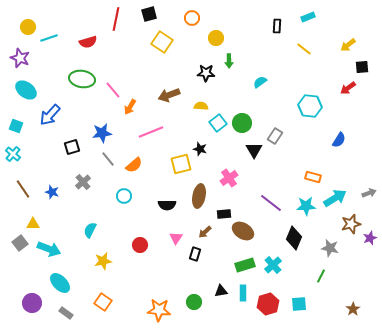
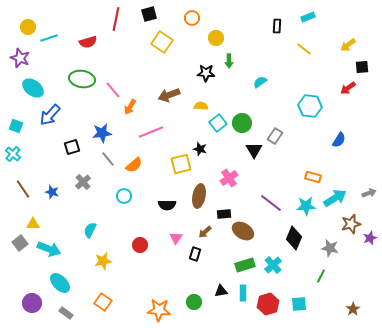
cyan ellipse at (26, 90): moved 7 px right, 2 px up
